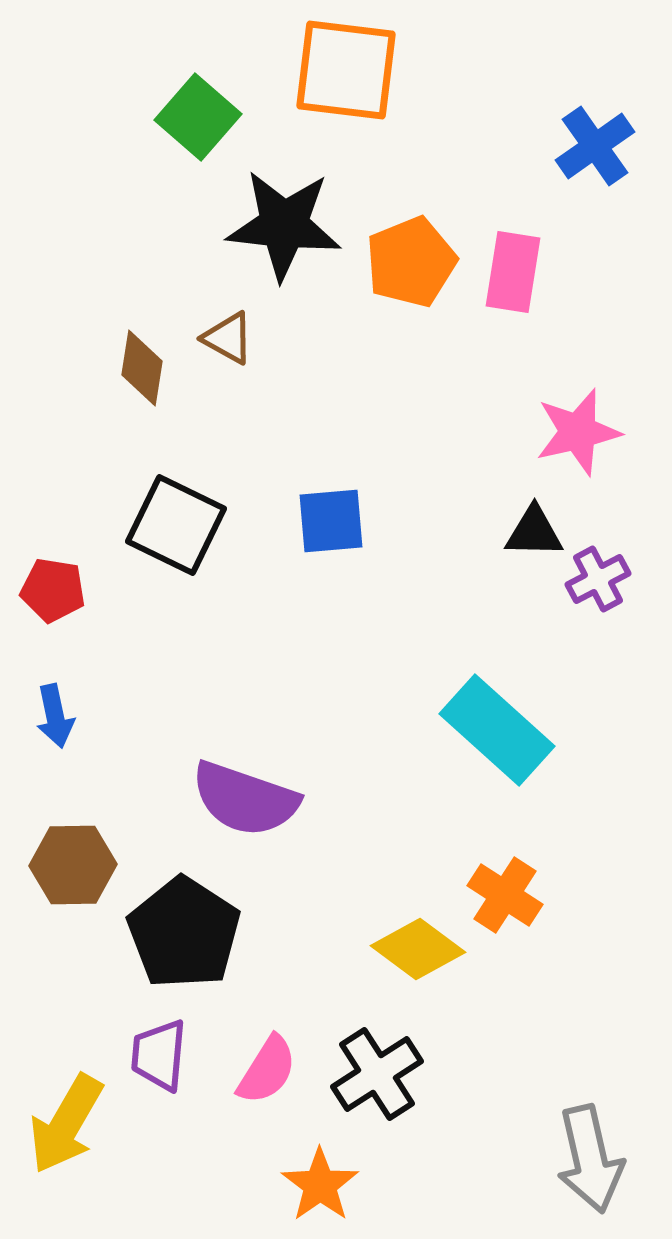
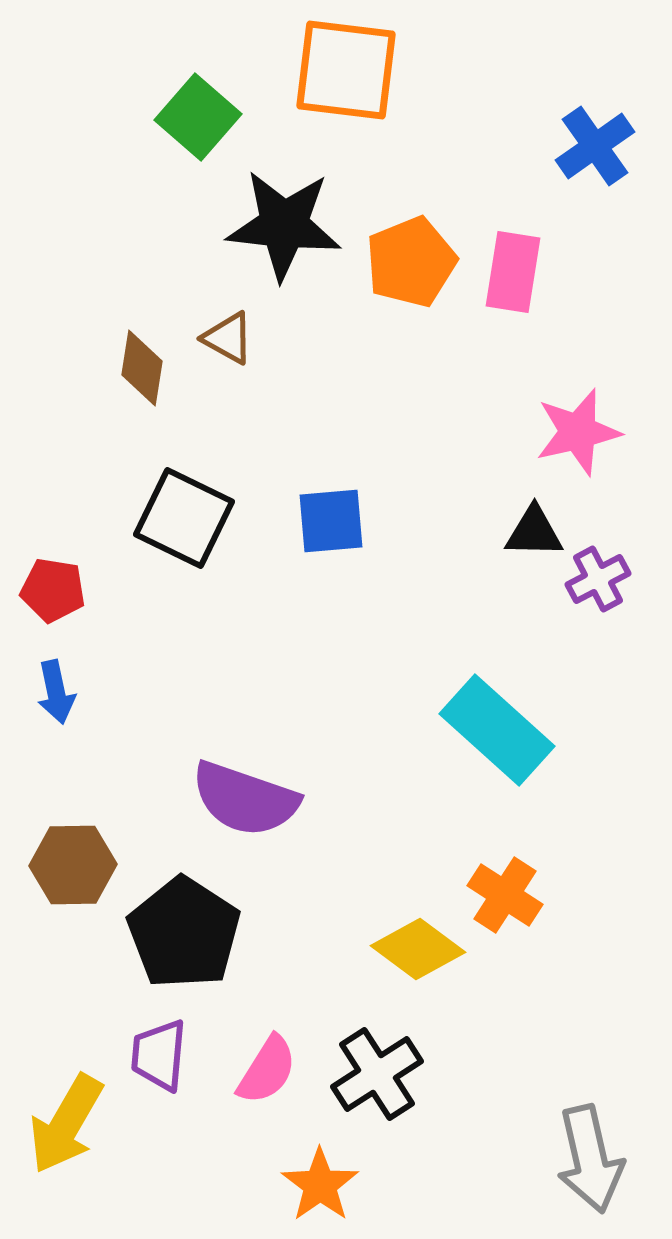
black square: moved 8 px right, 7 px up
blue arrow: moved 1 px right, 24 px up
